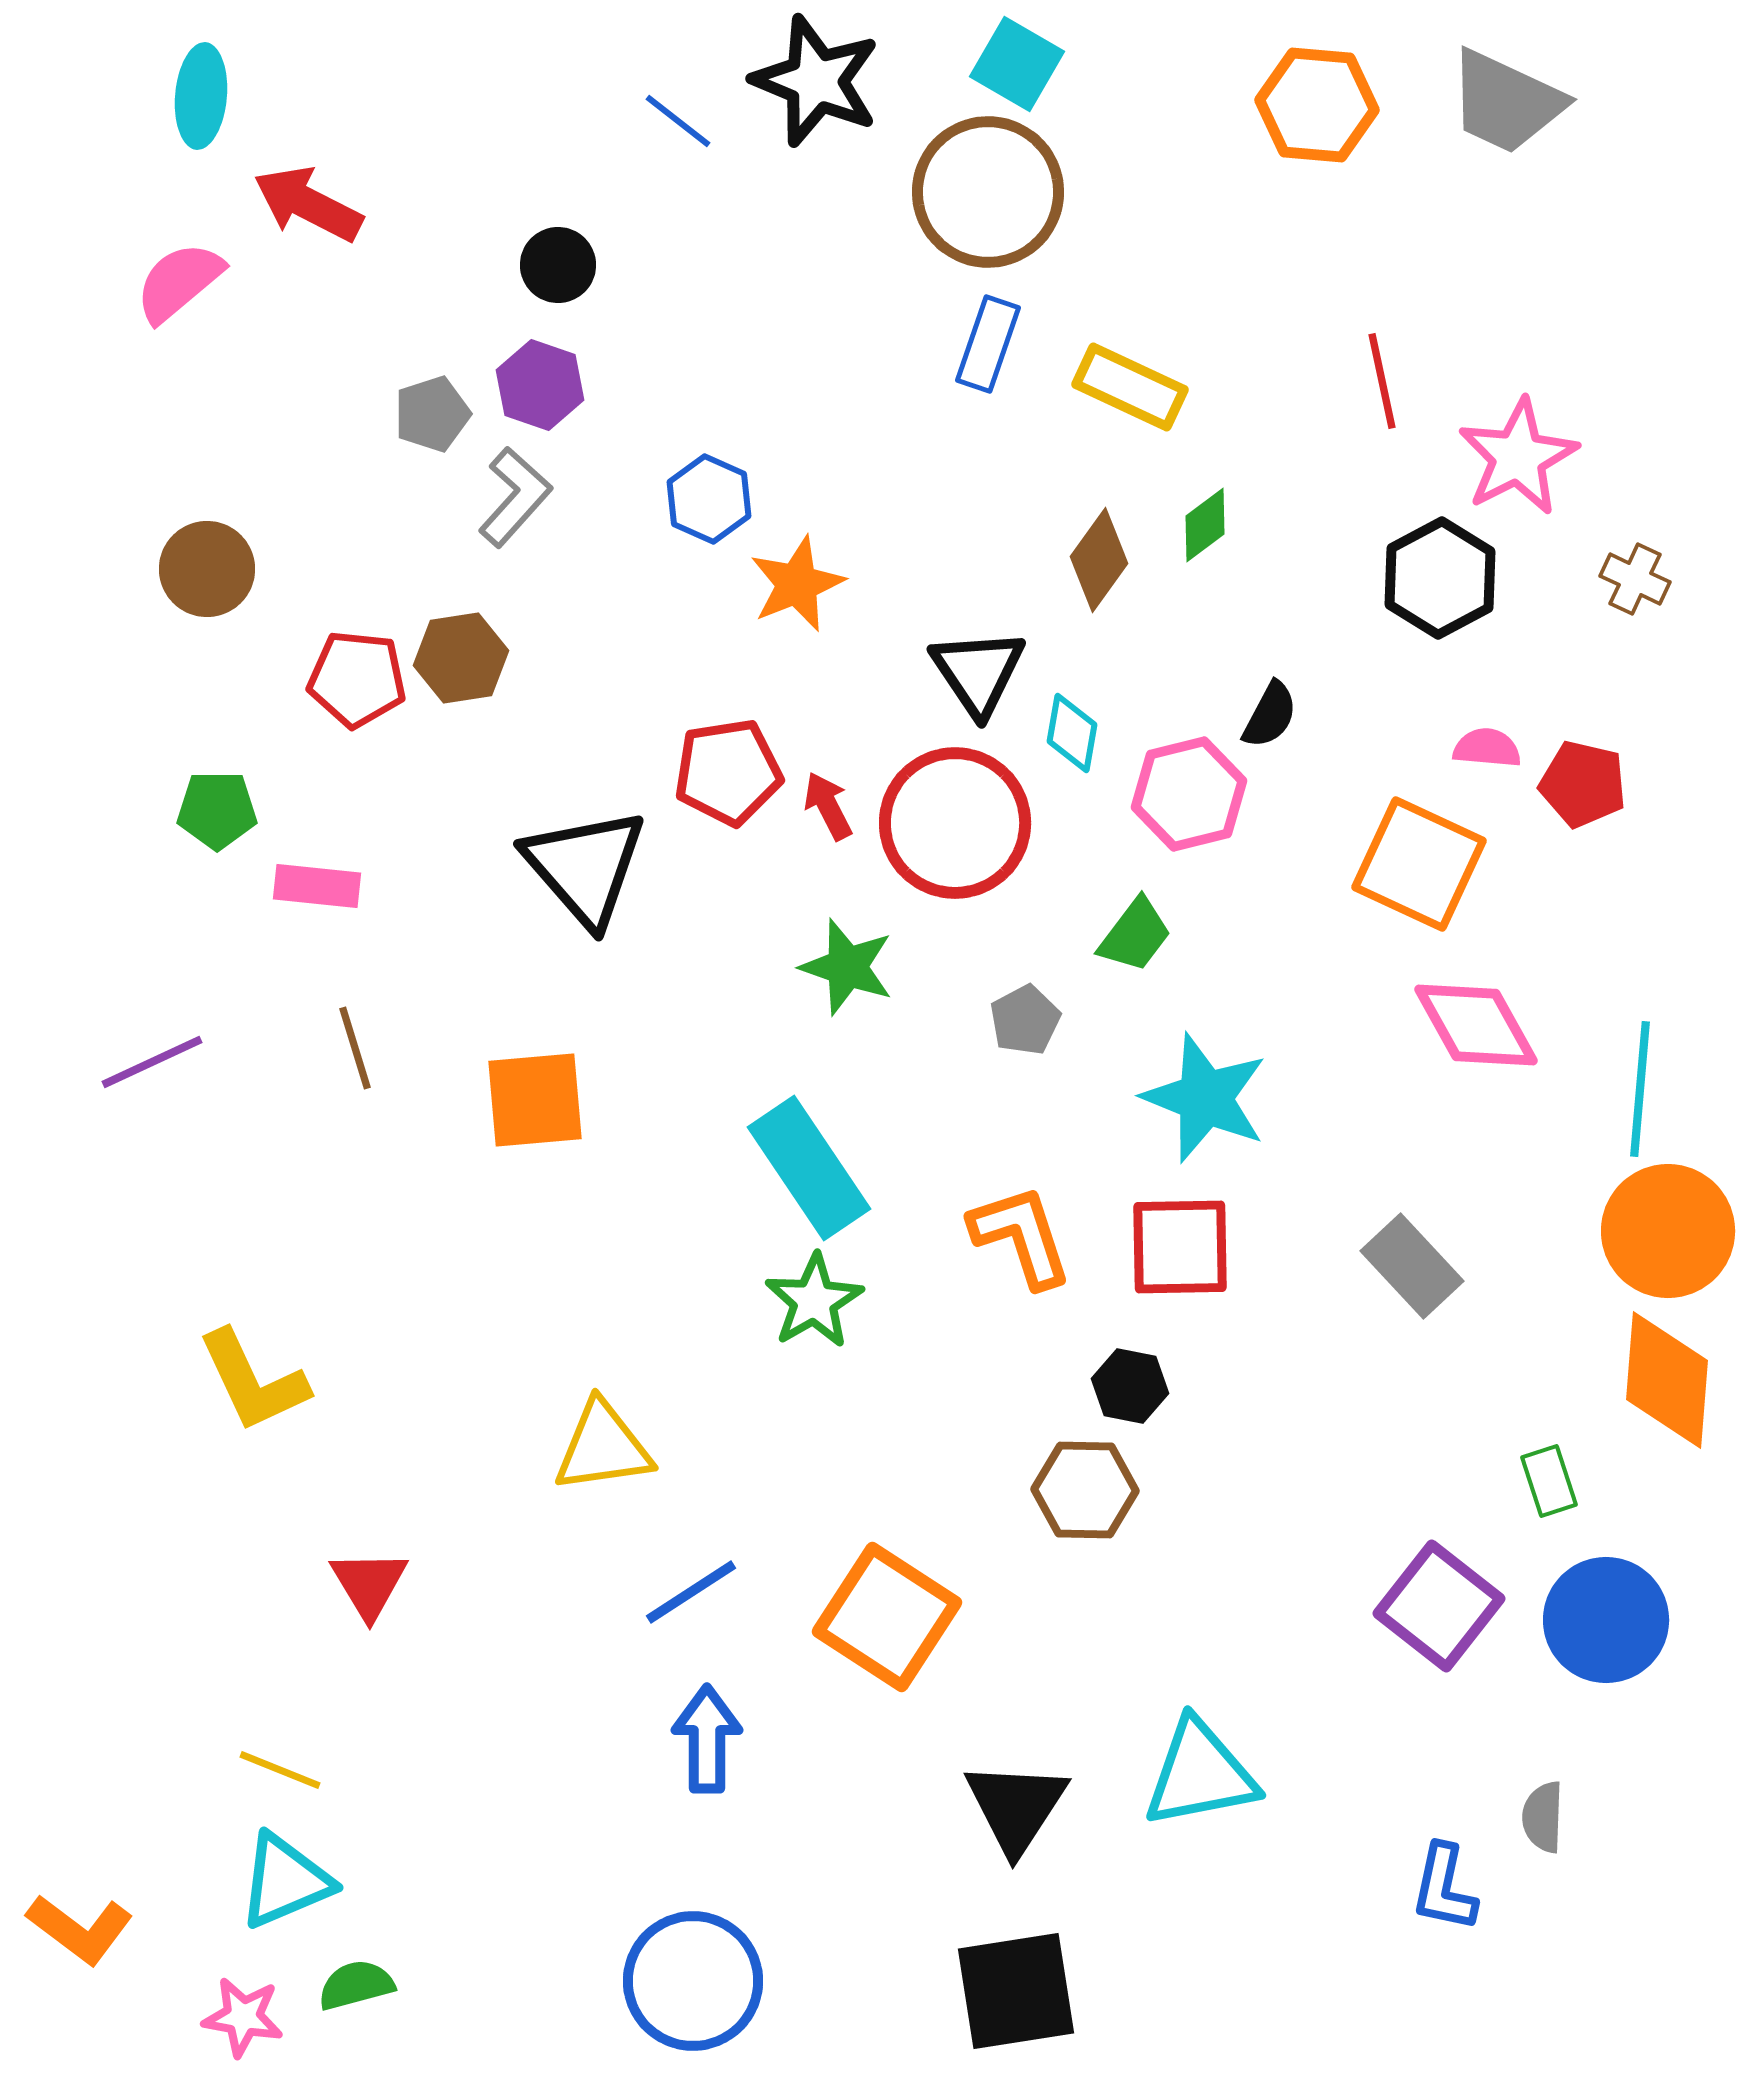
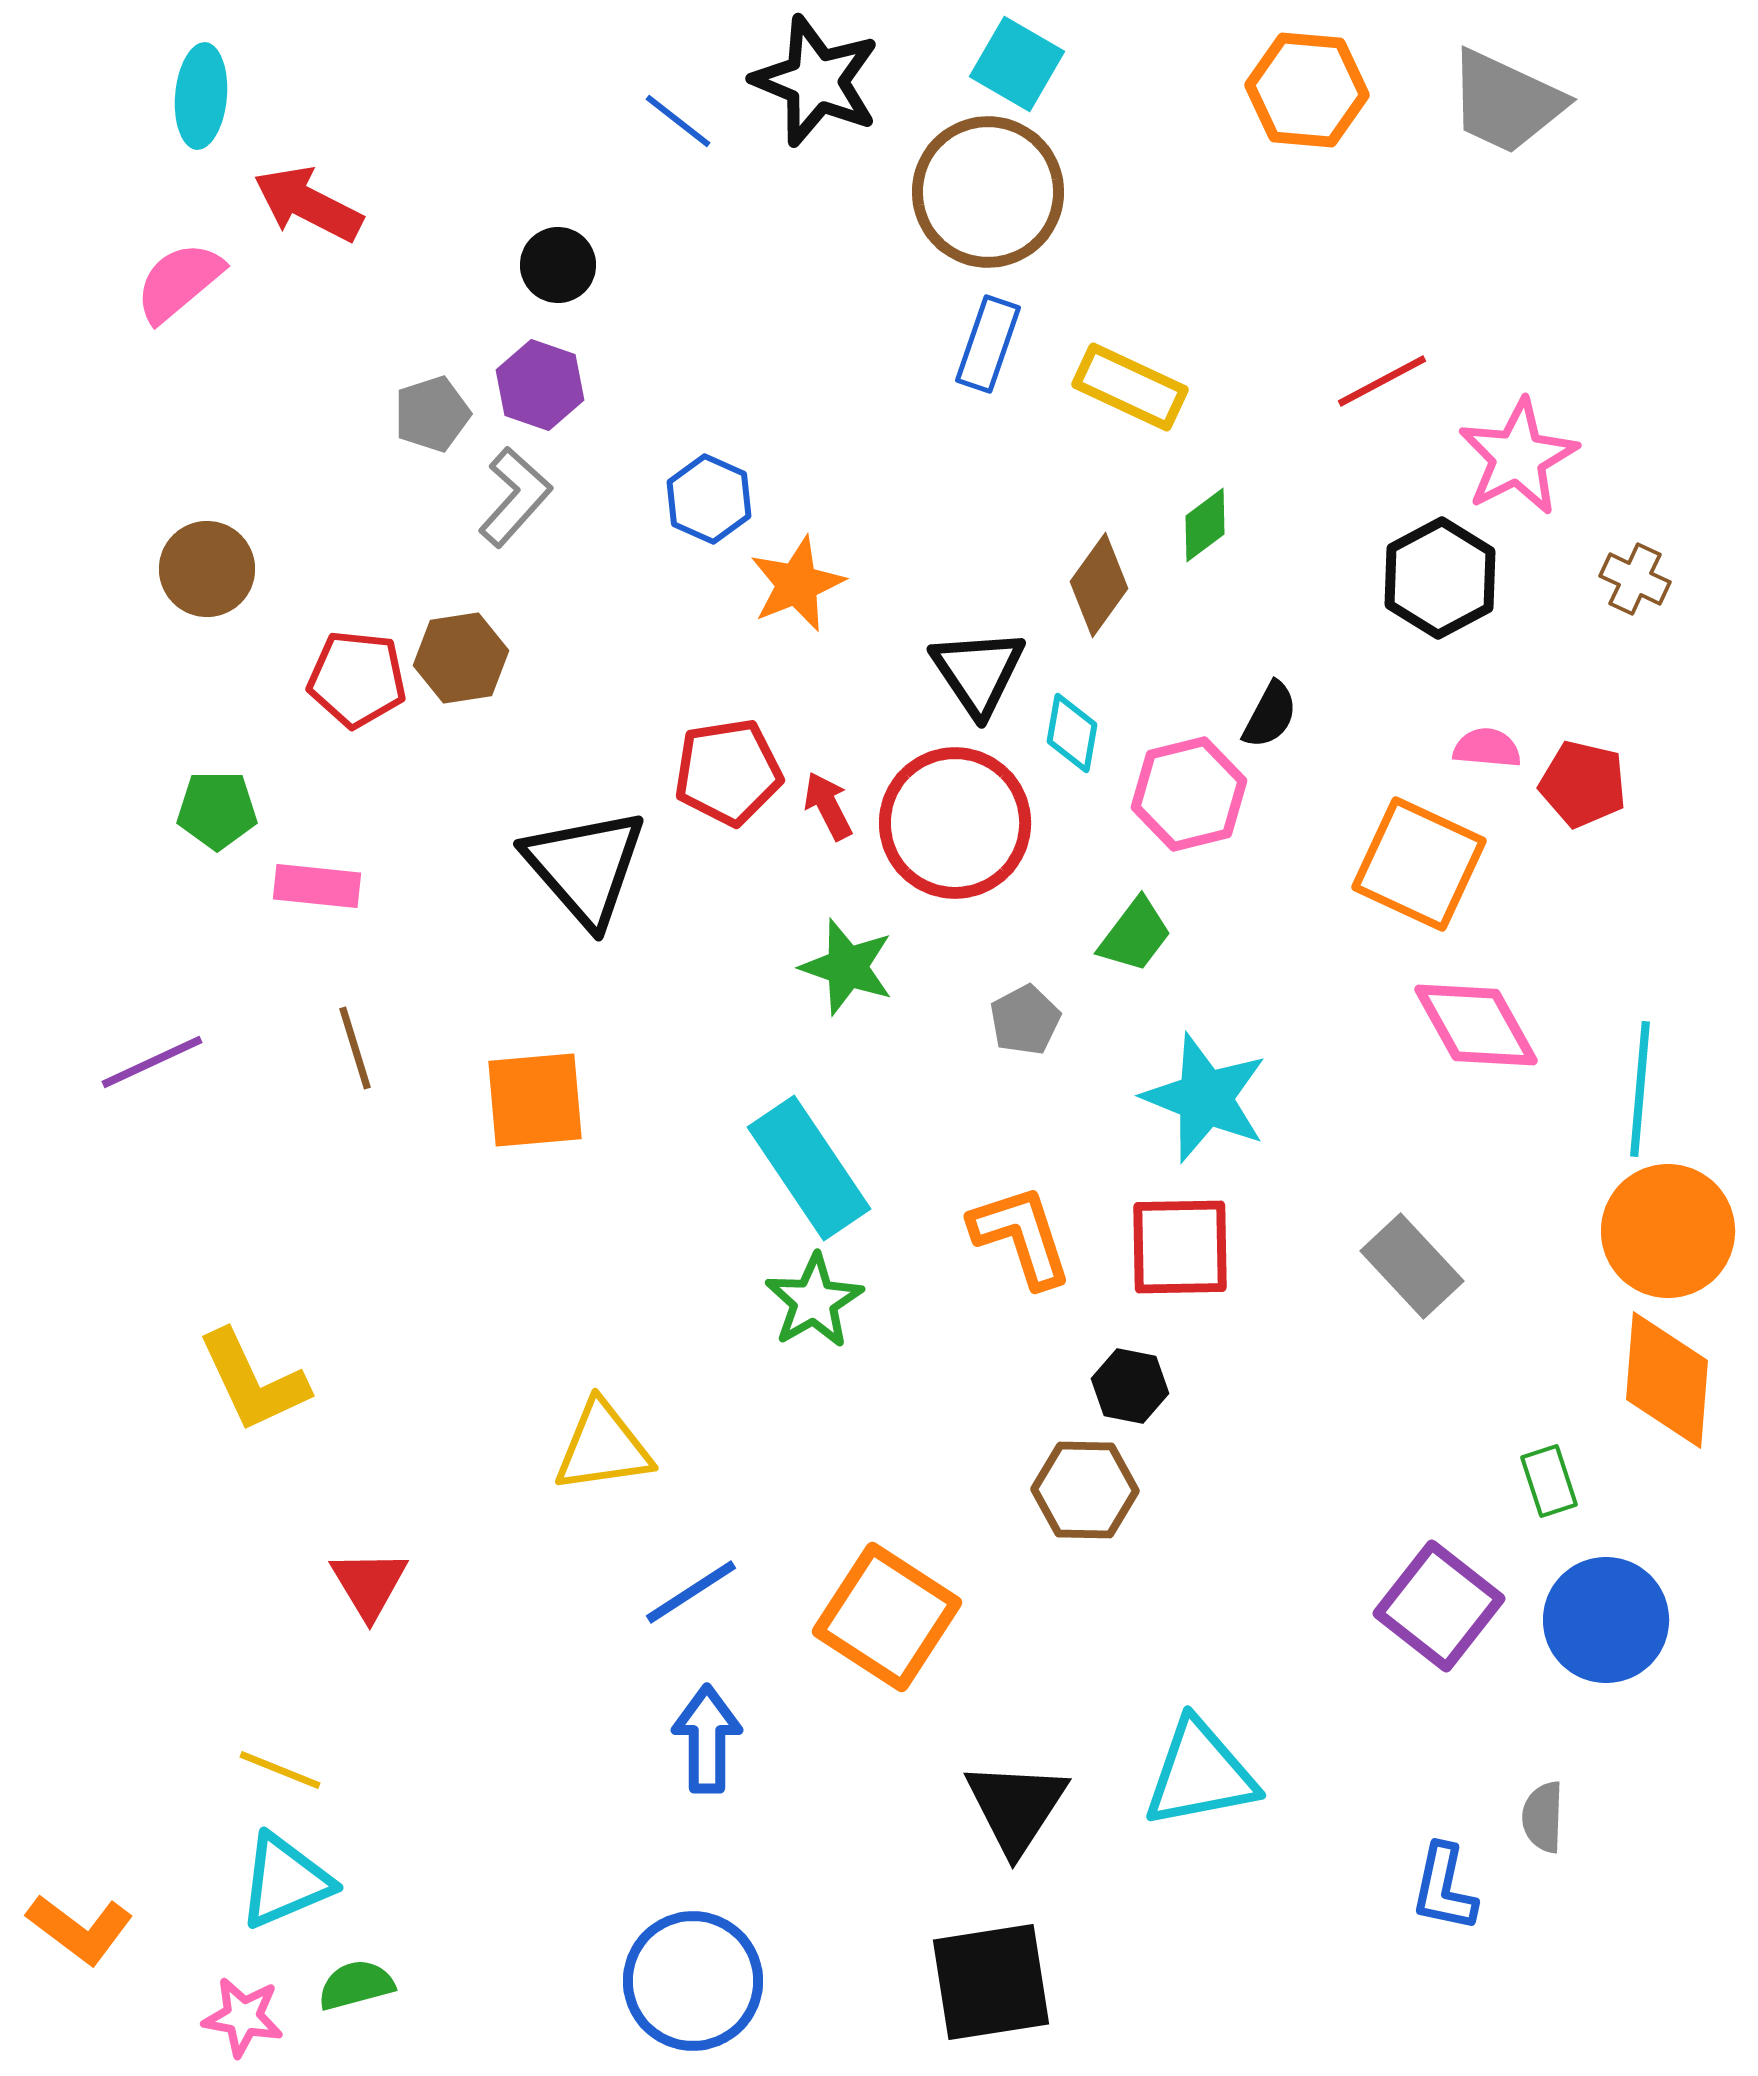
orange hexagon at (1317, 105): moved 10 px left, 15 px up
red line at (1382, 381): rotated 74 degrees clockwise
brown diamond at (1099, 560): moved 25 px down
black square at (1016, 1991): moved 25 px left, 9 px up
